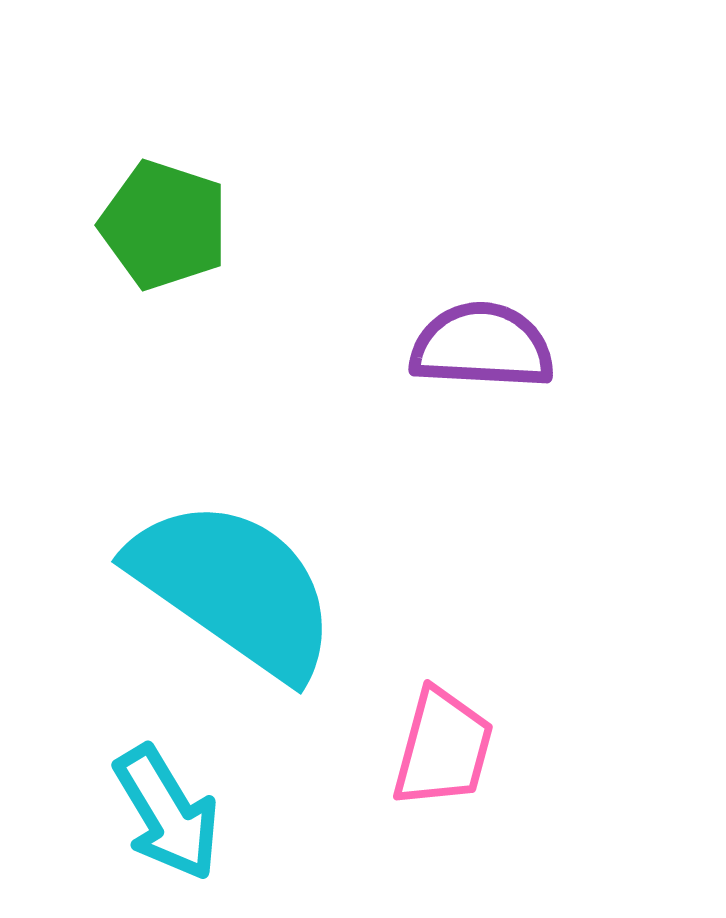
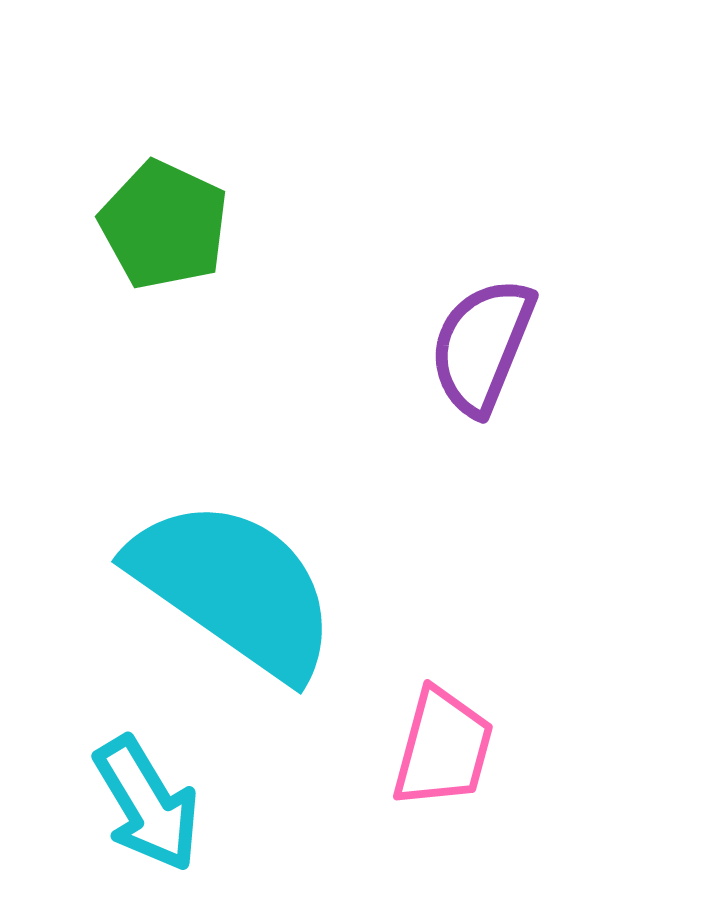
green pentagon: rotated 7 degrees clockwise
purple semicircle: rotated 71 degrees counterclockwise
cyan arrow: moved 20 px left, 9 px up
